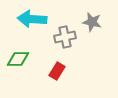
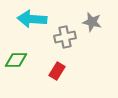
green diamond: moved 2 px left, 1 px down
